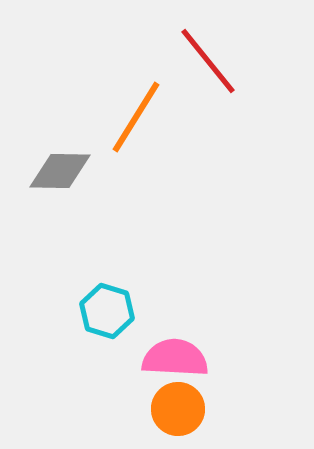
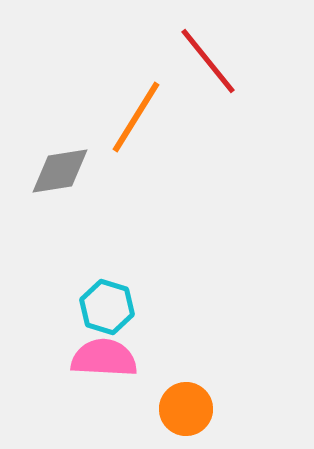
gray diamond: rotated 10 degrees counterclockwise
cyan hexagon: moved 4 px up
pink semicircle: moved 71 px left
orange circle: moved 8 px right
